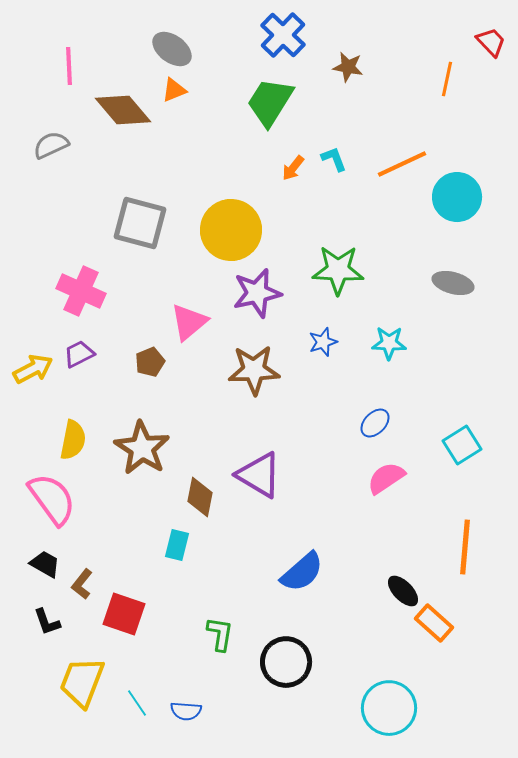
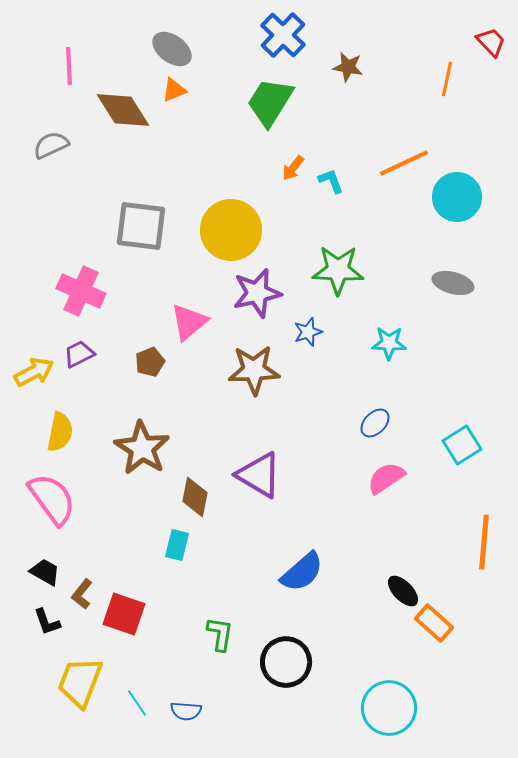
brown diamond at (123, 110): rotated 8 degrees clockwise
cyan L-shape at (334, 159): moved 3 px left, 22 px down
orange line at (402, 164): moved 2 px right, 1 px up
gray square at (140, 223): moved 1 px right, 3 px down; rotated 8 degrees counterclockwise
blue star at (323, 342): moved 15 px left, 10 px up
yellow arrow at (33, 369): moved 1 px right, 3 px down
yellow semicircle at (73, 440): moved 13 px left, 8 px up
brown diamond at (200, 497): moved 5 px left
orange line at (465, 547): moved 19 px right, 5 px up
black trapezoid at (45, 564): moved 8 px down
brown L-shape at (82, 584): moved 10 px down
yellow trapezoid at (82, 682): moved 2 px left
